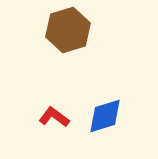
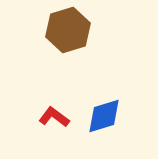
blue diamond: moved 1 px left
